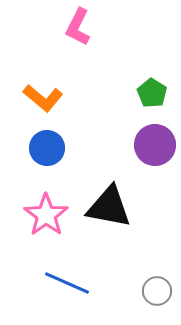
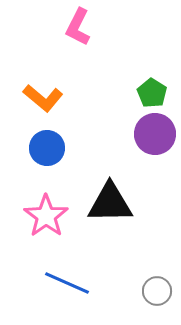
purple circle: moved 11 px up
black triangle: moved 1 px right, 4 px up; rotated 12 degrees counterclockwise
pink star: moved 1 px down
